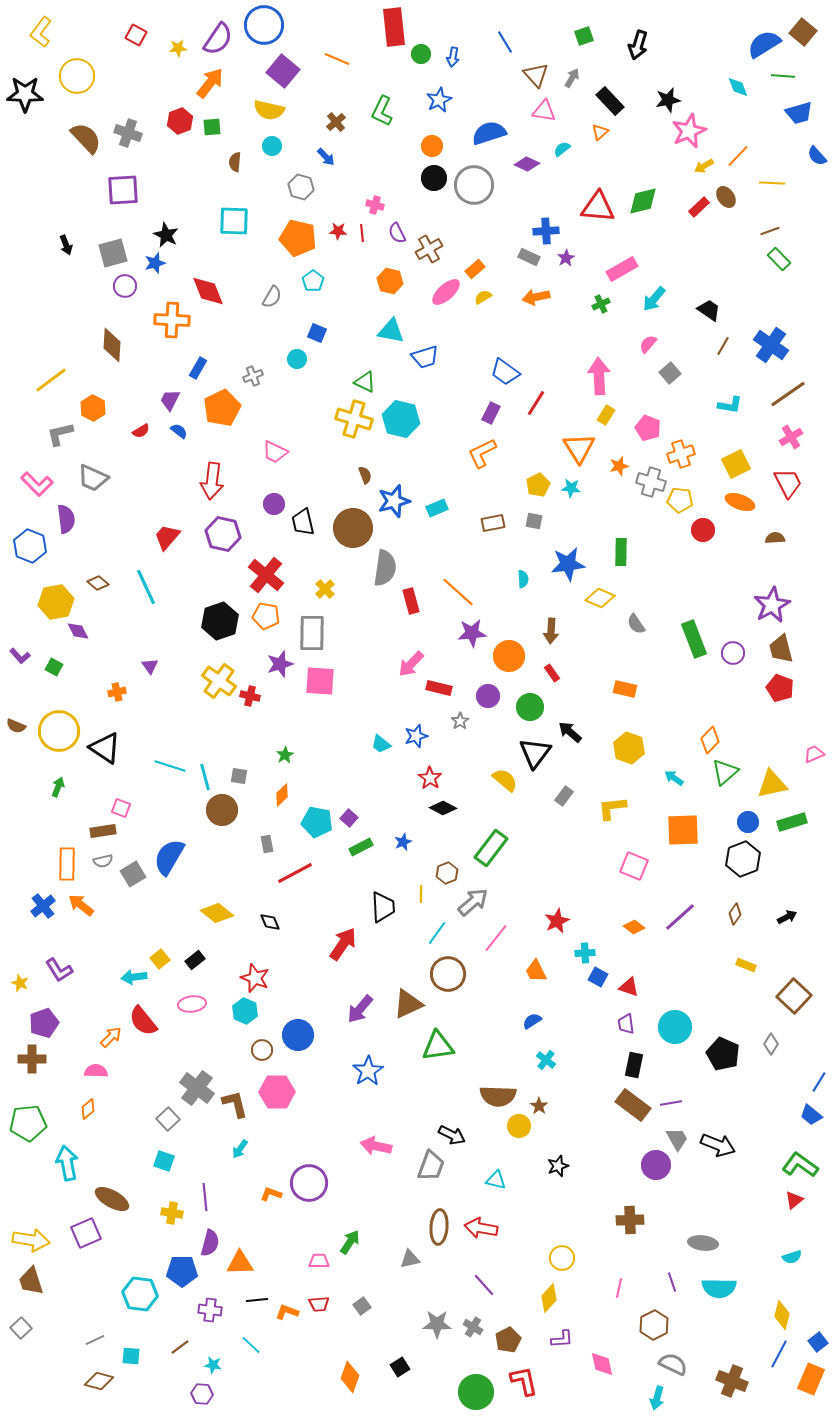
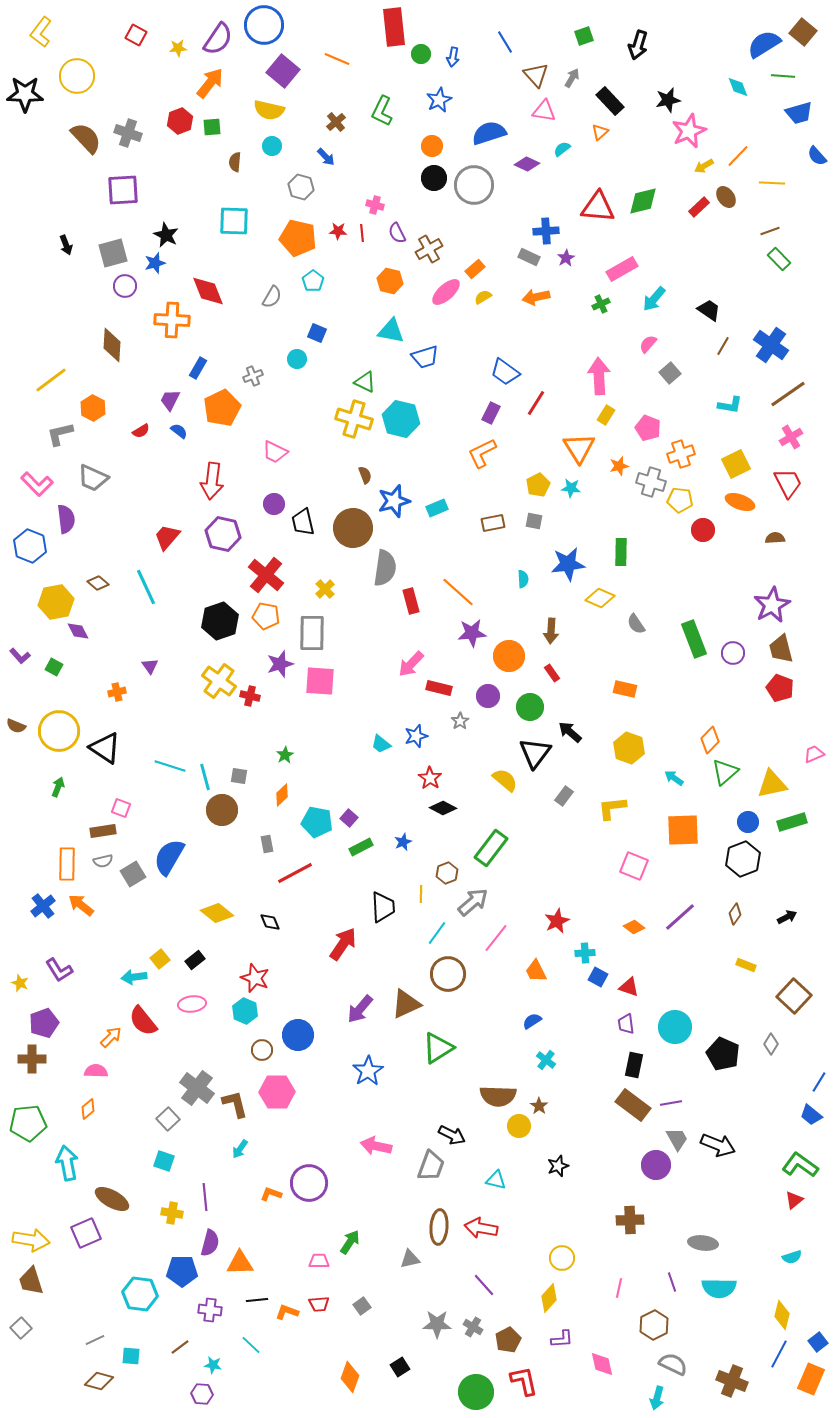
brown triangle at (408, 1004): moved 2 px left
green triangle at (438, 1046): moved 2 px down; rotated 24 degrees counterclockwise
